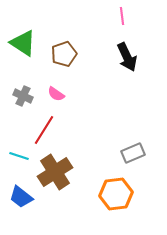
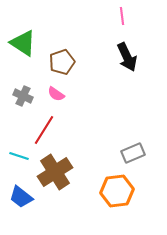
brown pentagon: moved 2 px left, 8 px down
orange hexagon: moved 1 px right, 3 px up
